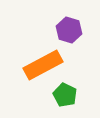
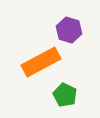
orange rectangle: moved 2 px left, 3 px up
